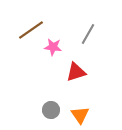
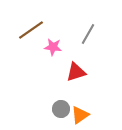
gray circle: moved 10 px right, 1 px up
orange triangle: rotated 30 degrees clockwise
